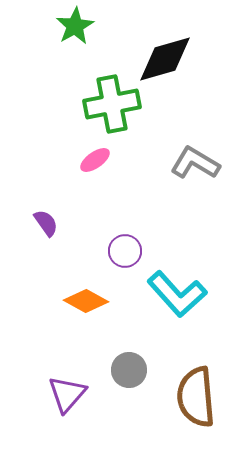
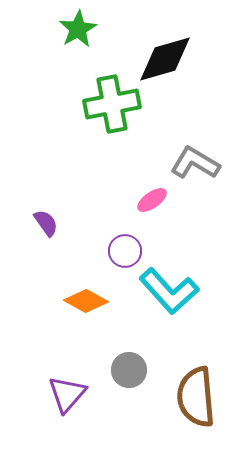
green star: moved 3 px right, 3 px down
pink ellipse: moved 57 px right, 40 px down
cyan L-shape: moved 8 px left, 3 px up
